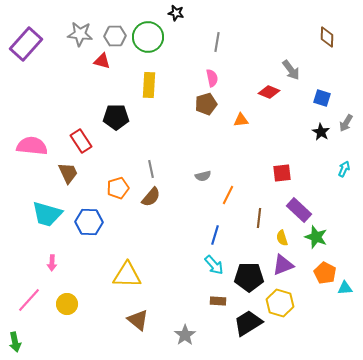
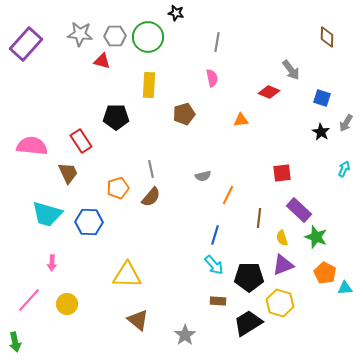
brown pentagon at (206, 104): moved 22 px left, 10 px down
